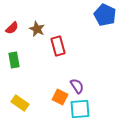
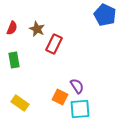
red semicircle: rotated 24 degrees counterclockwise
red rectangle: moved 4 px left, 2 px up; rotated 42 degrees clockwise
